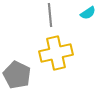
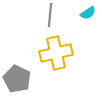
gray line: rotated 10 degrees clockwise
gray pentagon: moved 4 px down
